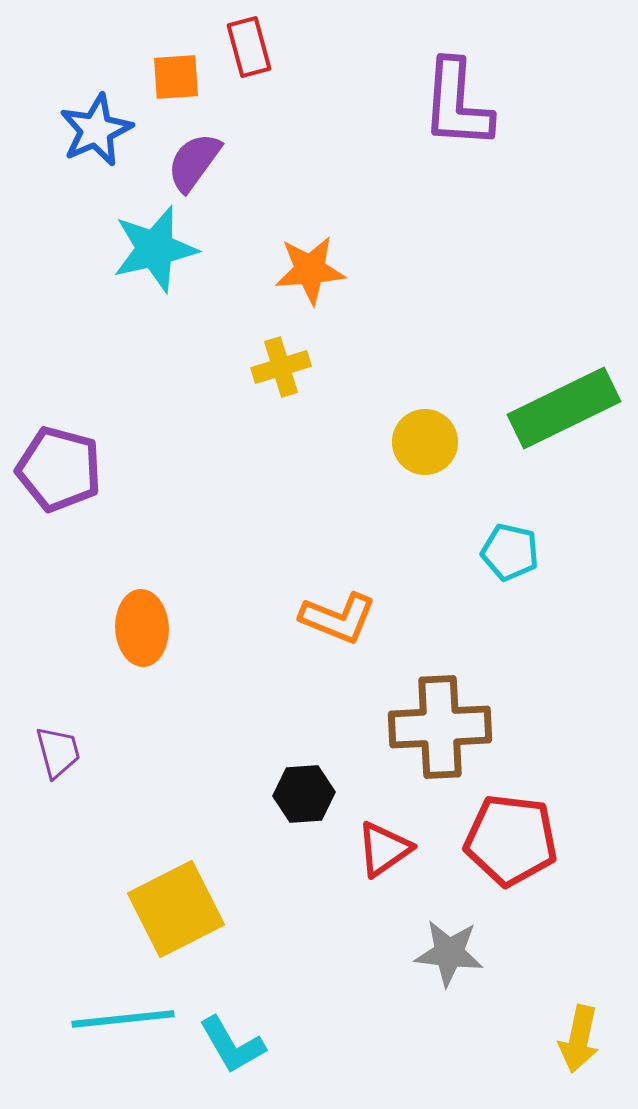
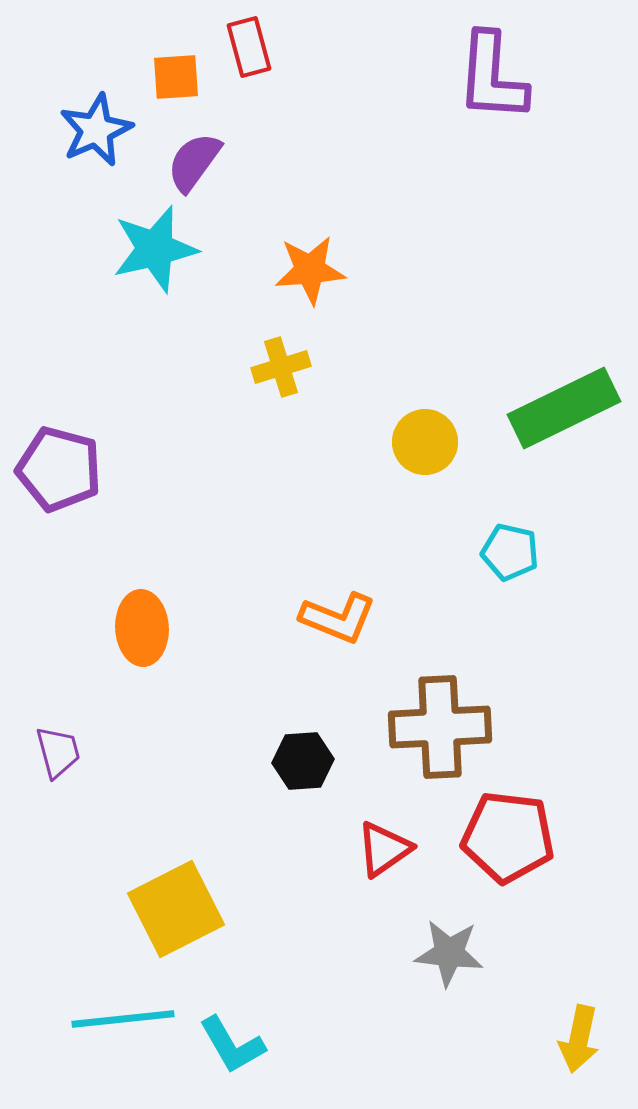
purple L-shape: moved 35 px right, 27 px up
black hexagon: moved 1 px left, 33 px up
red pentagon: moved 3 px left, 3 px up
